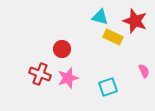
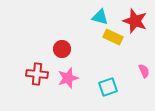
red cross: moved 3 px left; rotated 15 degrees counterclockwise
